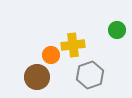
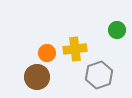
yellow cross: moved 2 px right, 4 px down
orange circle: moved 4 px left, 2 px up
gray hexagon: moved 9 px right
